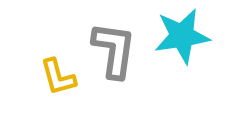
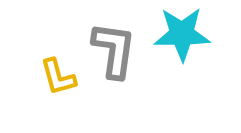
cyan star: moved 2 px up; rotated 8 degrees clockwise
